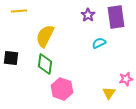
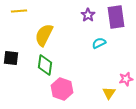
yellow semicircle: moved 1 px left, 1 px up
green diamond: moved 1 px down
